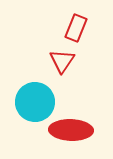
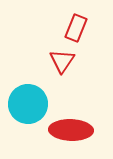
cyan circle: moved 7 px left, 2 px down
